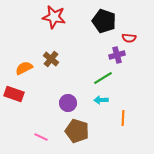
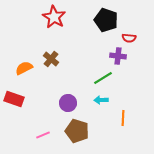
red star: rotated 20 degrees clockwise
black pentagon: moved 2 px right, 1 px up
purple cross: moved 1 px right, 1 px down; rotated 21 degrees clockwise
red rectangle: moved 5 px down
pink line: moved 2 px right, 2 px up; rotated 48 degrees counterclockwise
